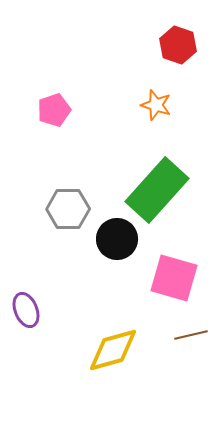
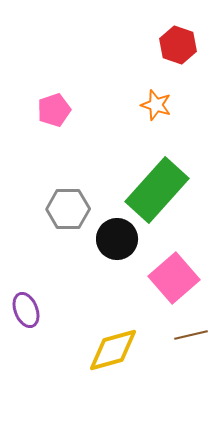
pink square: rotated 33 degrees clockwise
